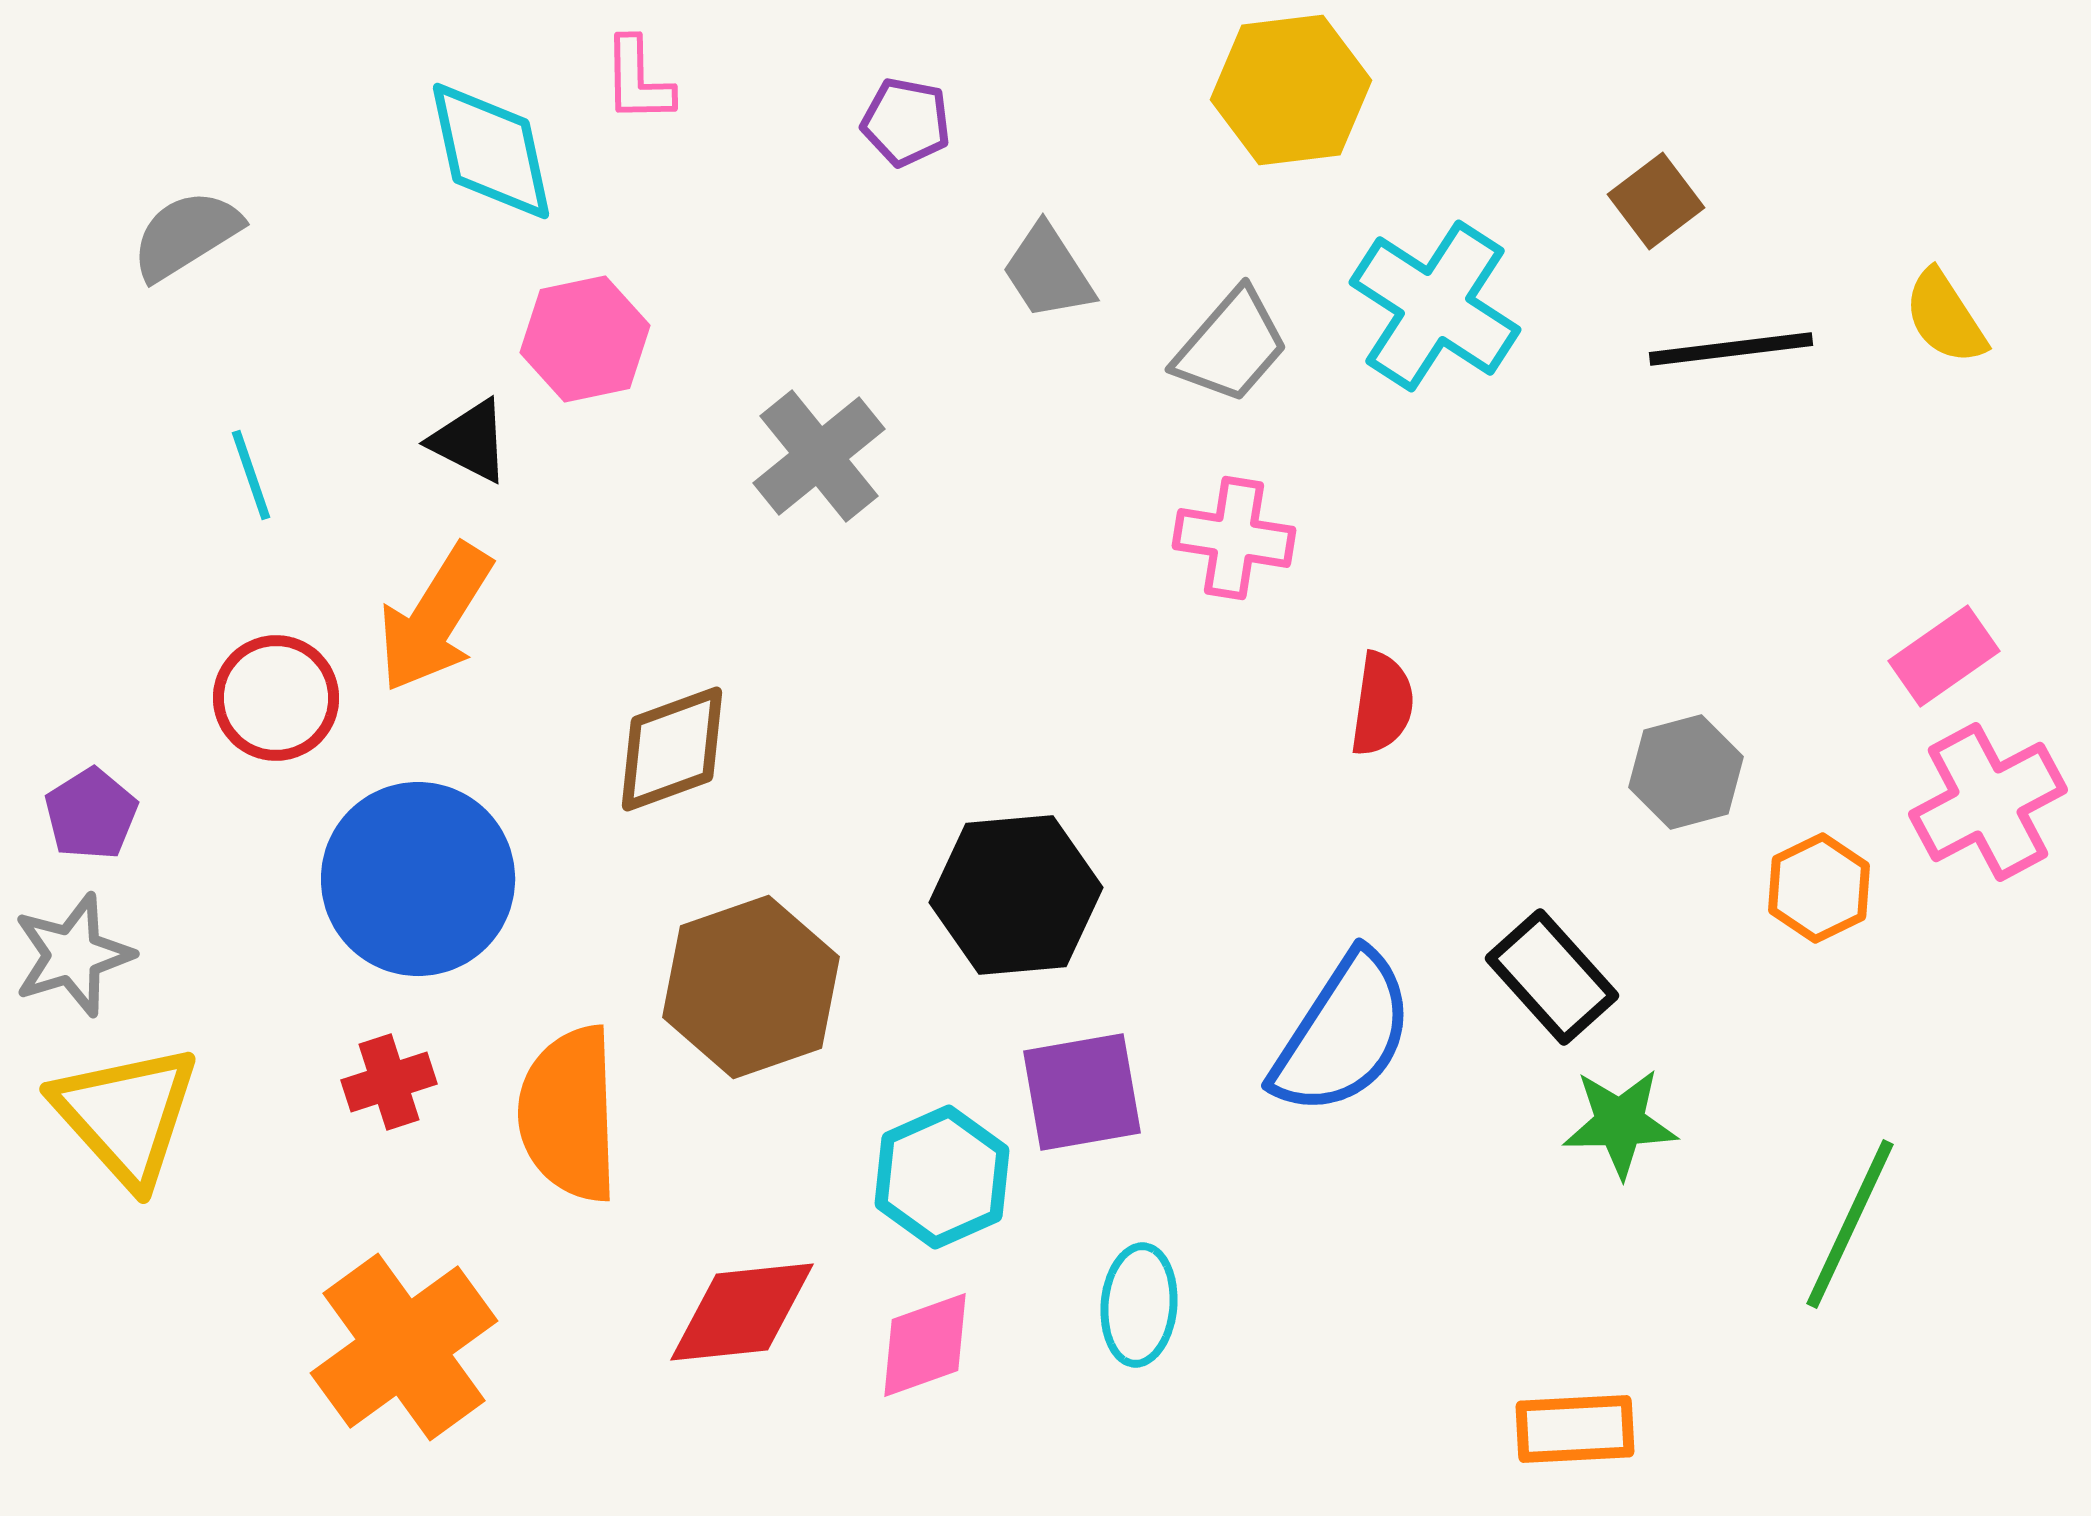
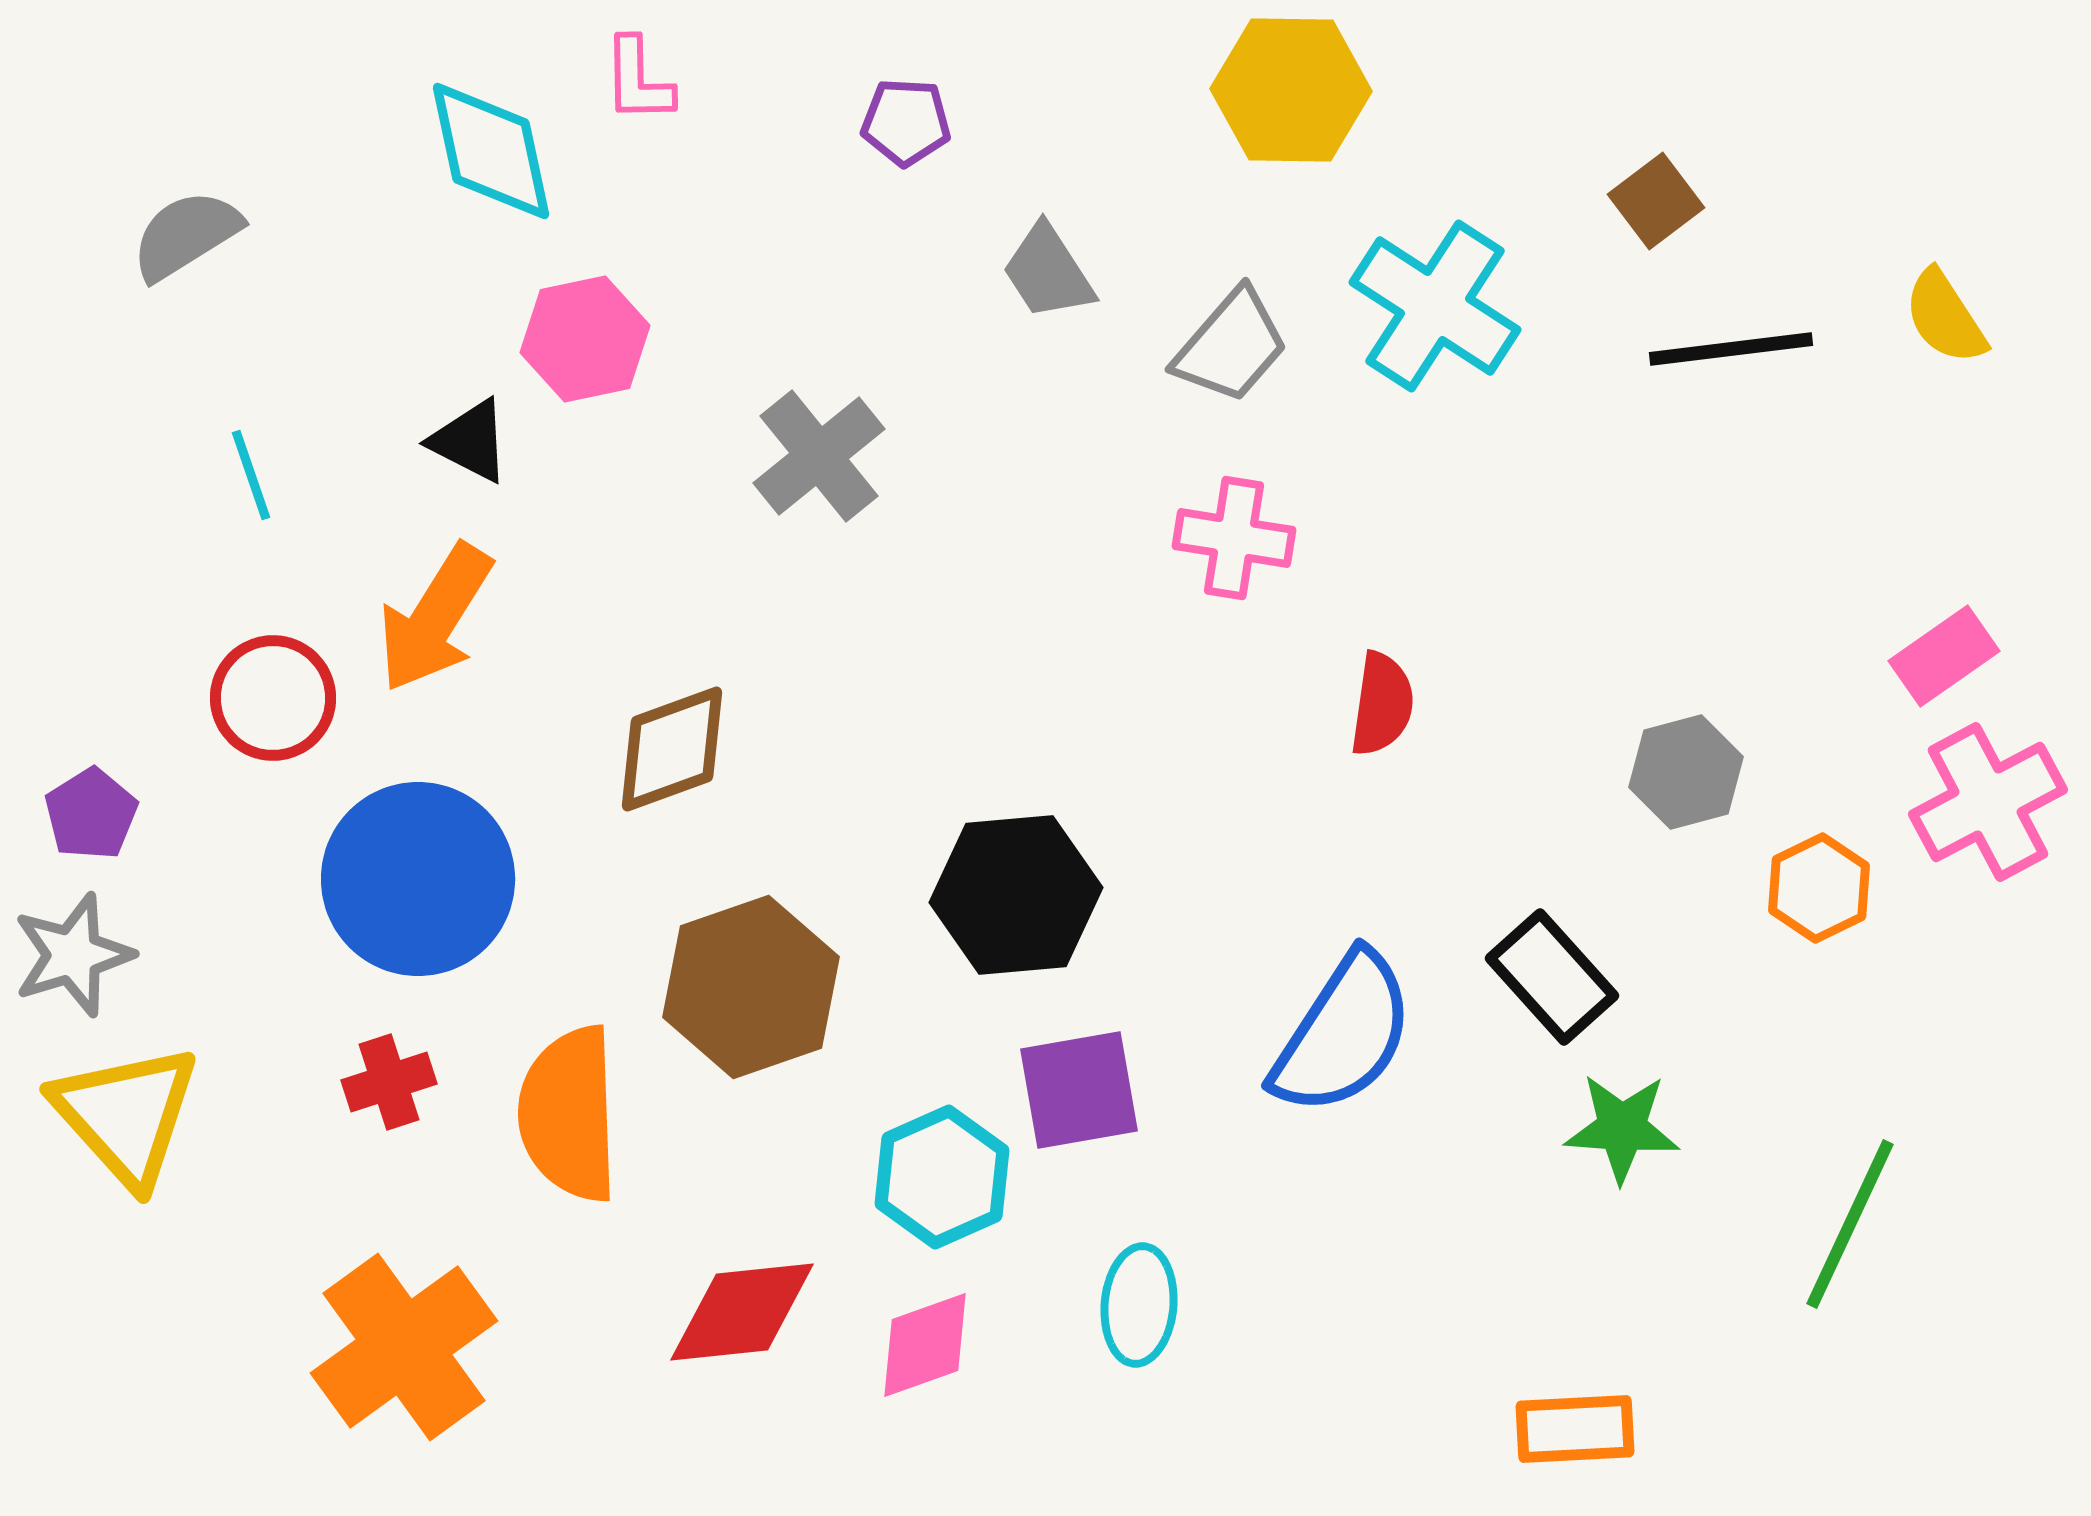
yellow hexagon at (1291, 90): rotated 8 degrees clockwise
purple pentagon at (906, 122): rotated 8 degrees counterclockwise
red circle at (276, 698): moved 3 px left
purple square at (1082, 1092): moved 3 px left, 2 px up
green star at (1620, 1123): moved 2 px right, 5 px down; rotated 5 degrees clockwise
